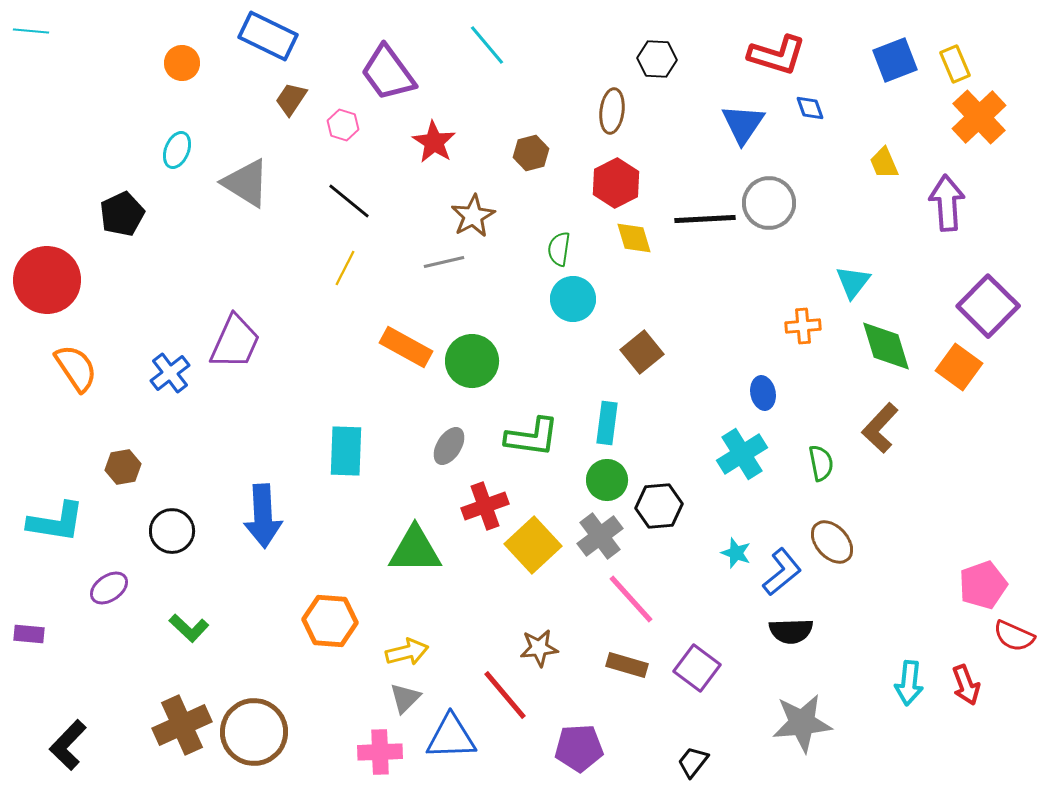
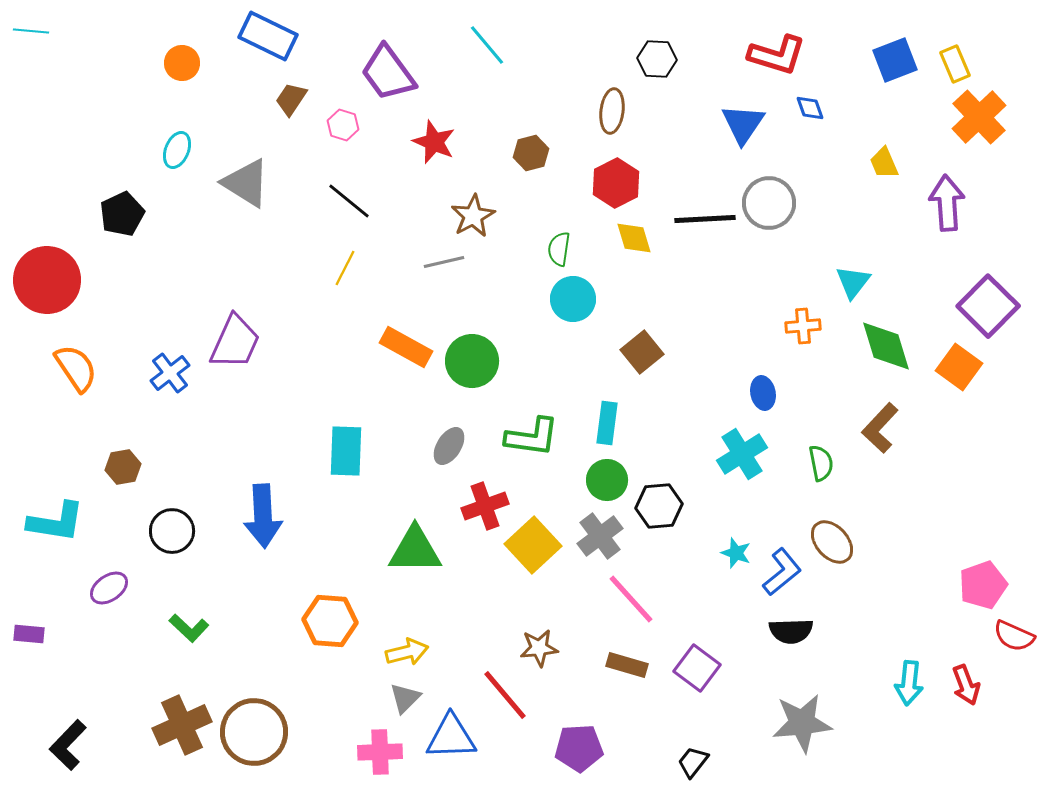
red star at (434, 142): rotated 9 degrees counterclockwise
